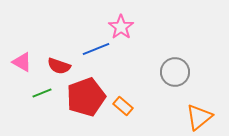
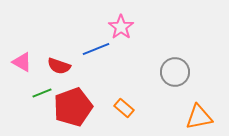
red pentagon: moved 13 px left, 10 px down
orange rectangle: moved 1 px right, 2 px down
orange triangle: rotated 28 degrees clockwise
